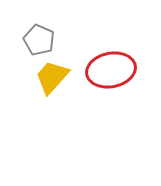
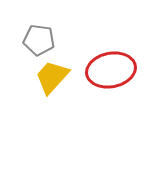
gray pentagon: rotated 16 degrees counterclockwise
